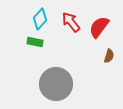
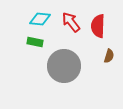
cyan diamond: rotated 55 degrees clockwise
red semicircle: moved 1 px left, 1 px up; rotated 35 degrees counterclockwise
gray circle: moved 8 px right, 18 px up
